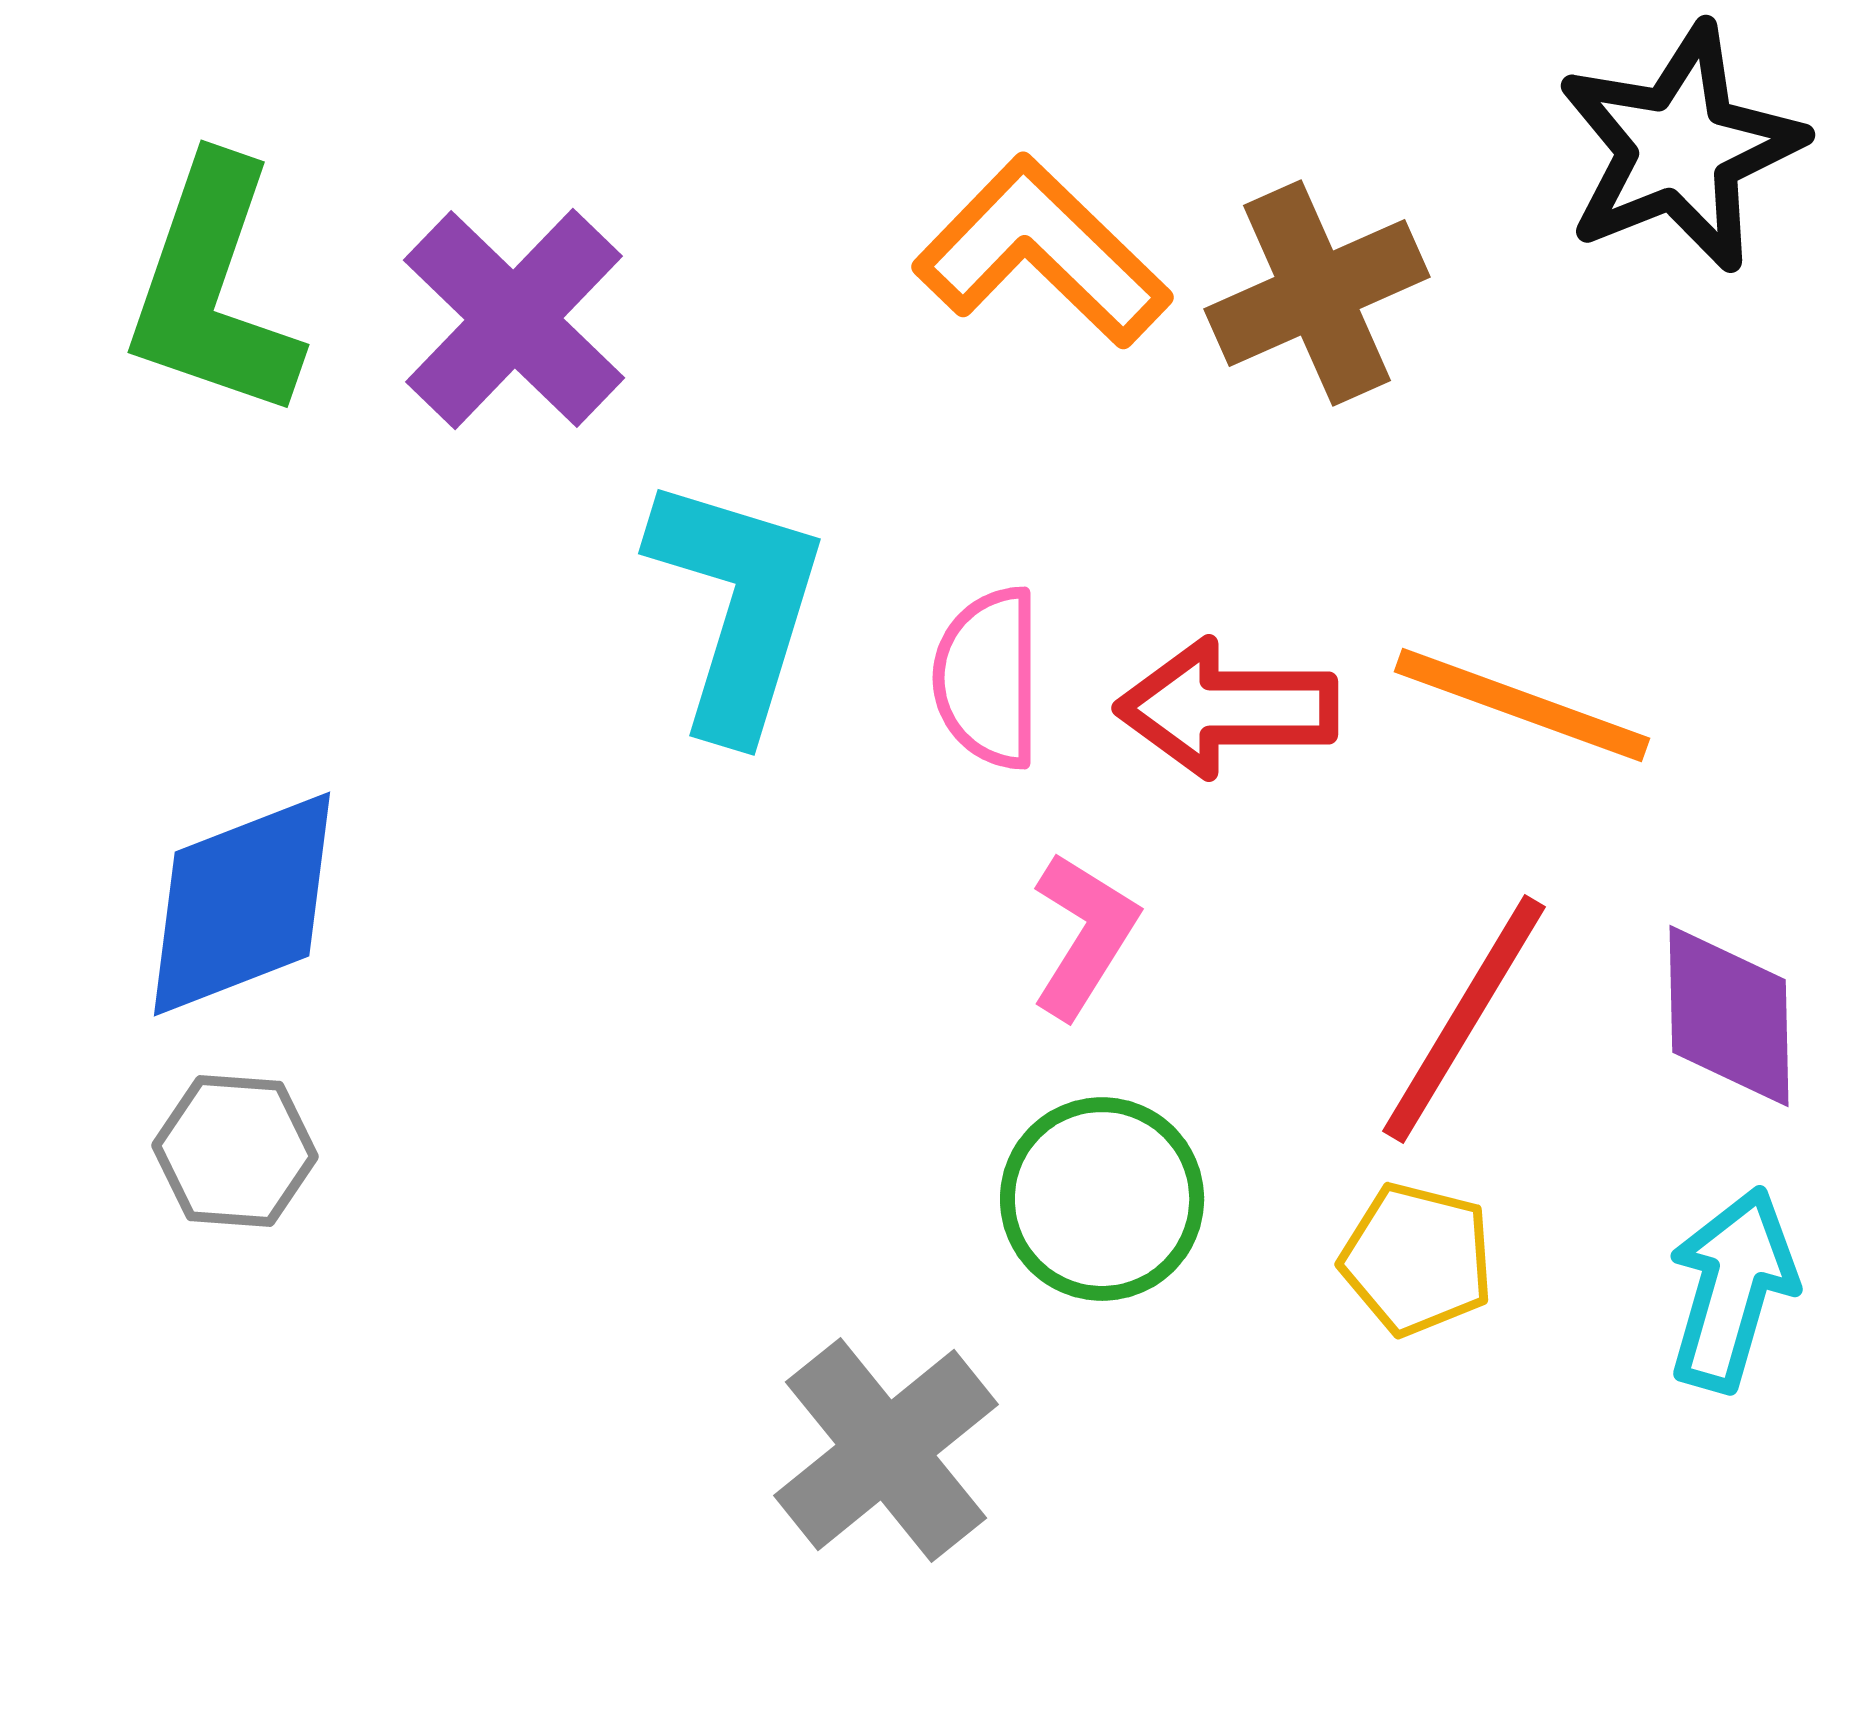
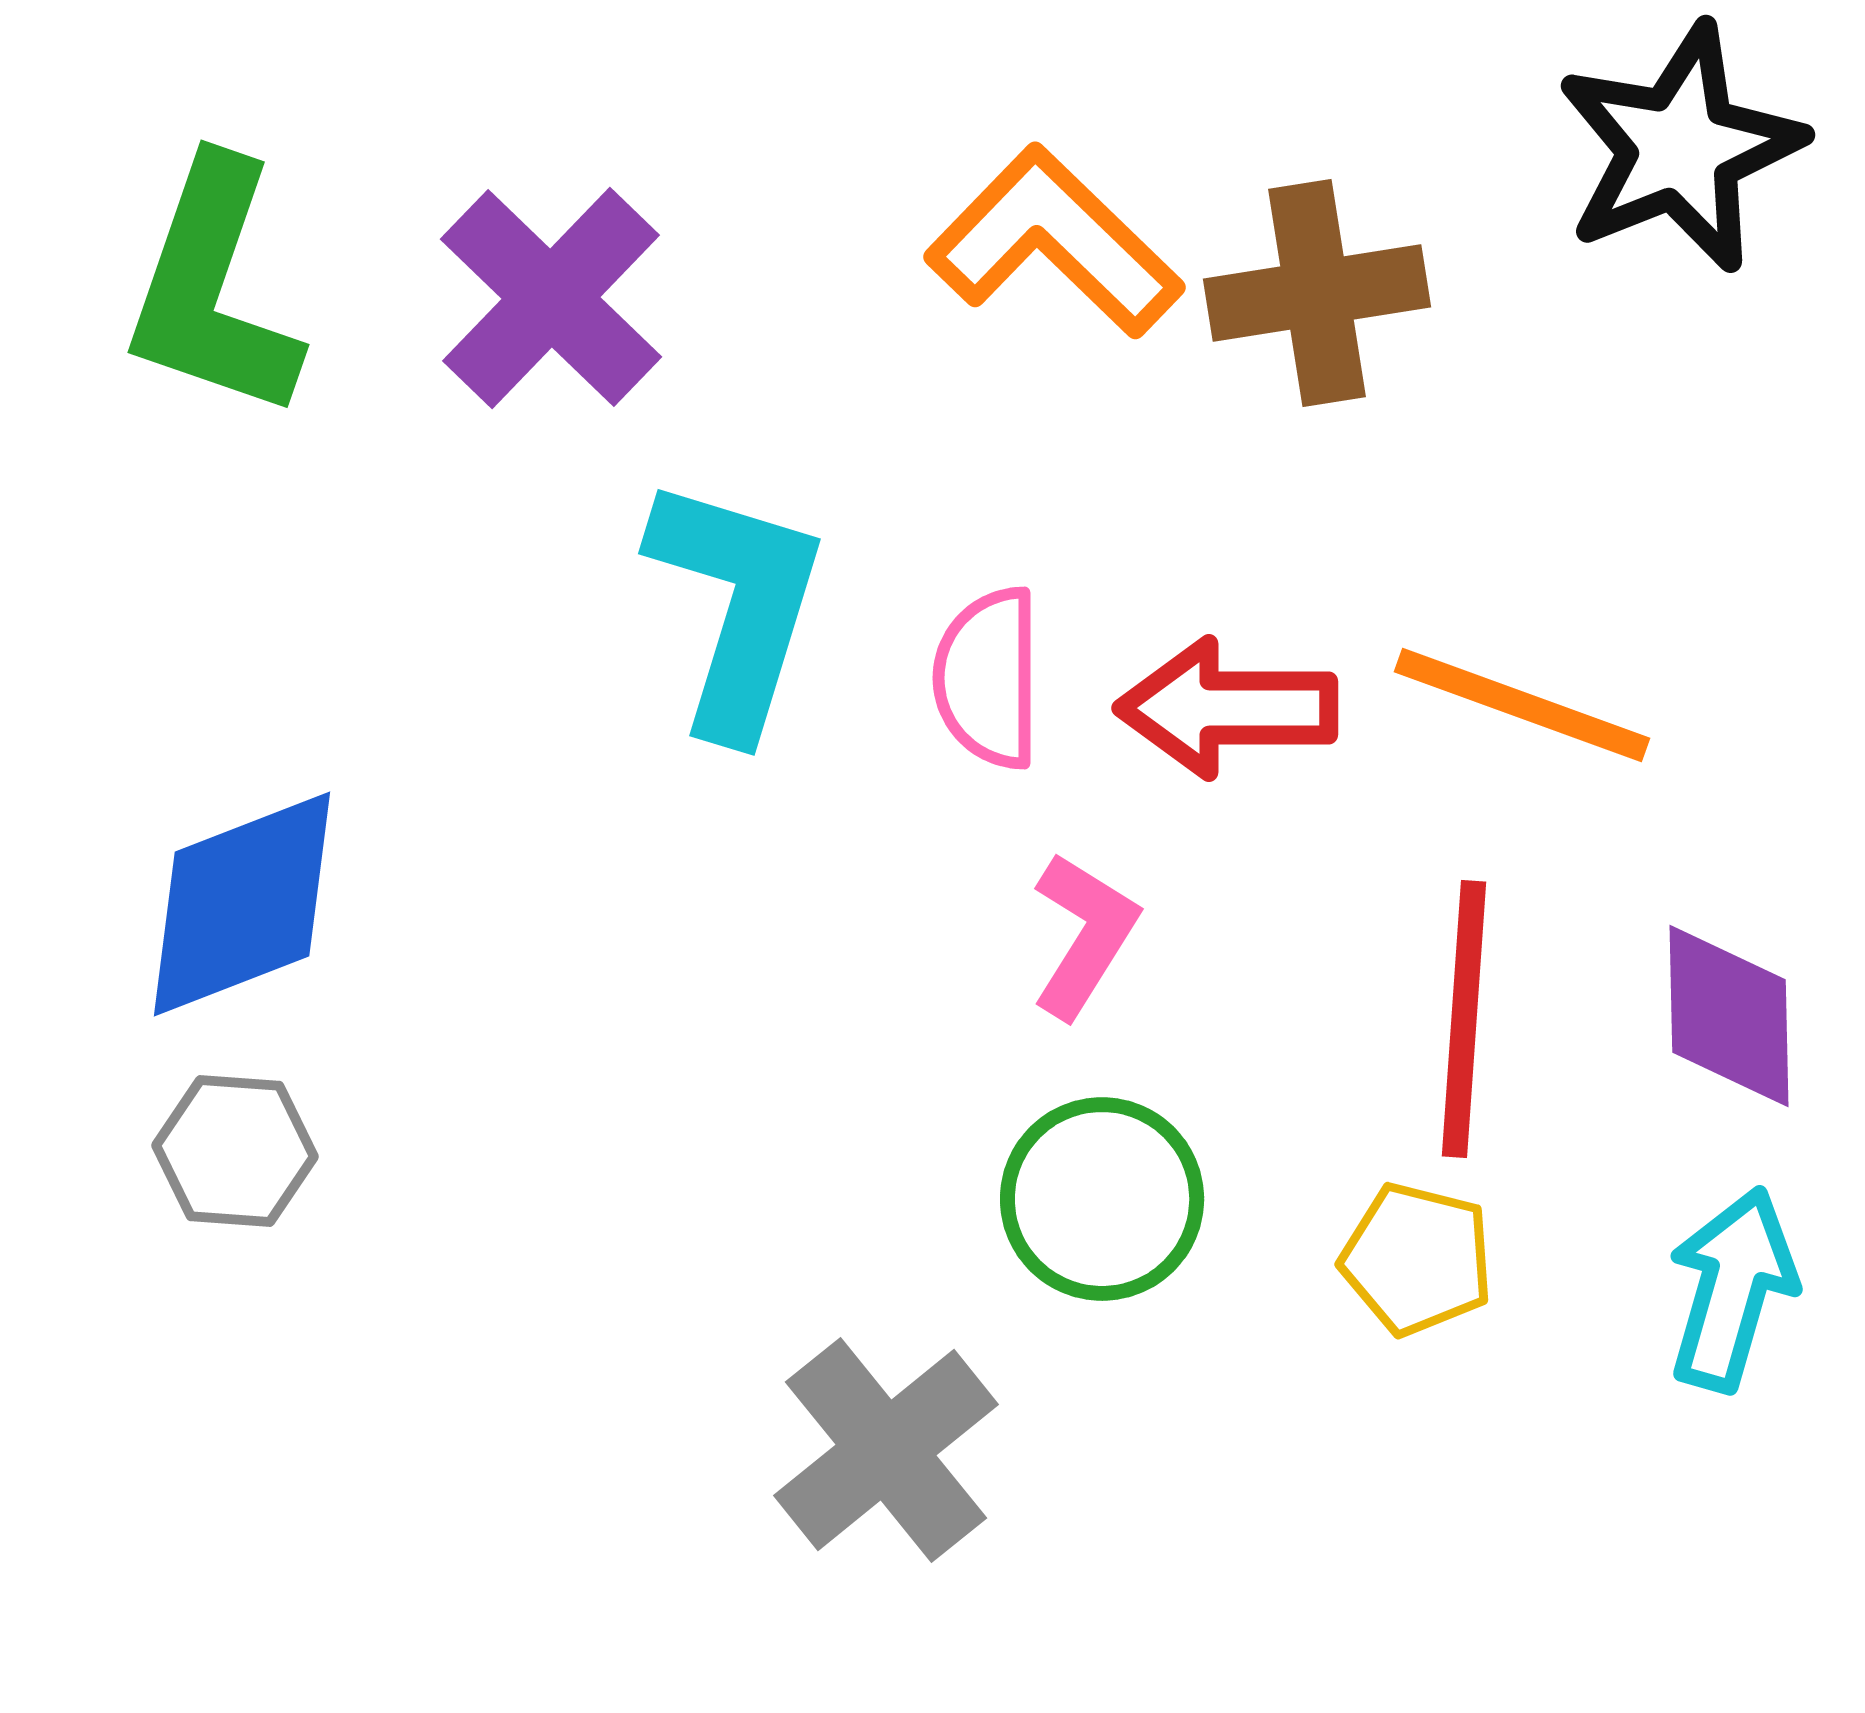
orange L-shape: moved 12 px right, 10 px up
brown cross: rotated 15 degrees clockwise
purple cross: moved 37 px right, 21 px up
red line: rotated 27 degrees counterclockwise
